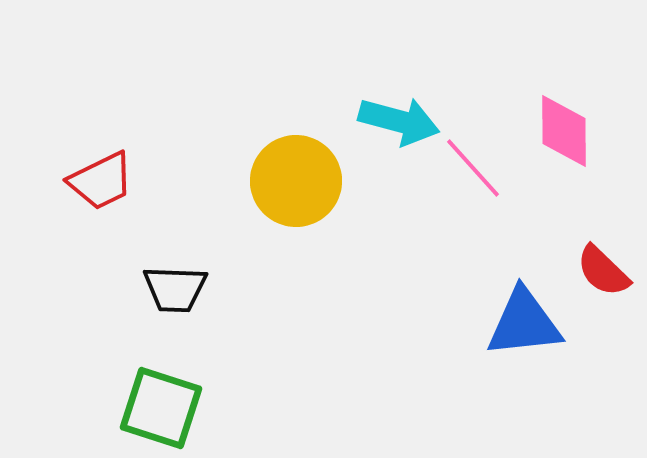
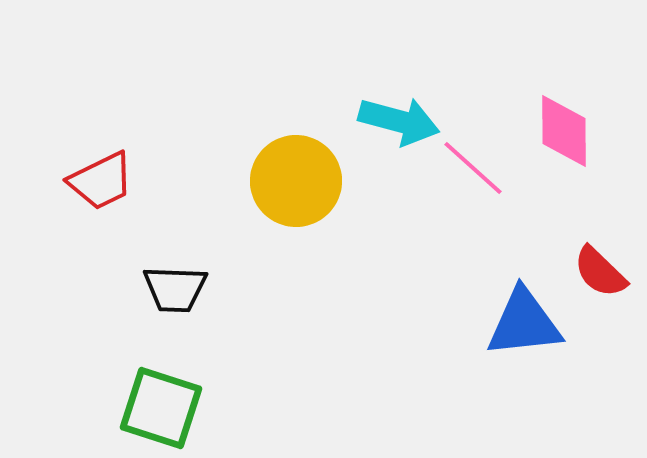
pink line: rotated 6 degrees counterclockwise
red semicircle: moved 3 px left, 1 px down
